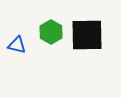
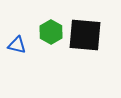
black square: moved 2 px left; rotated 6 degrees clockwise
